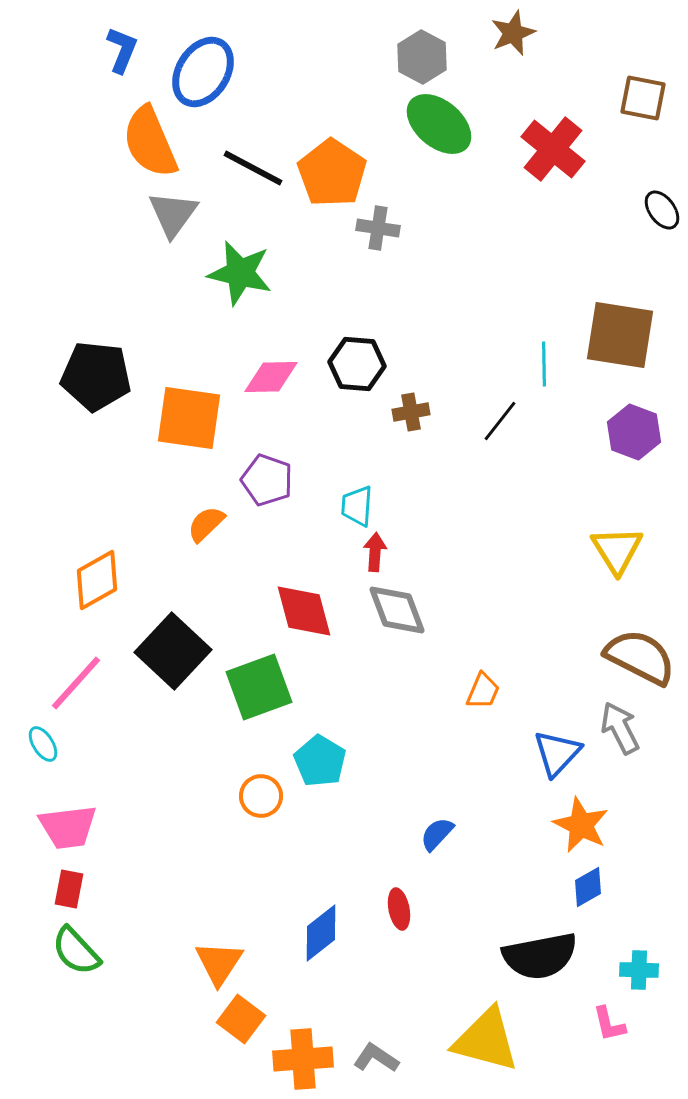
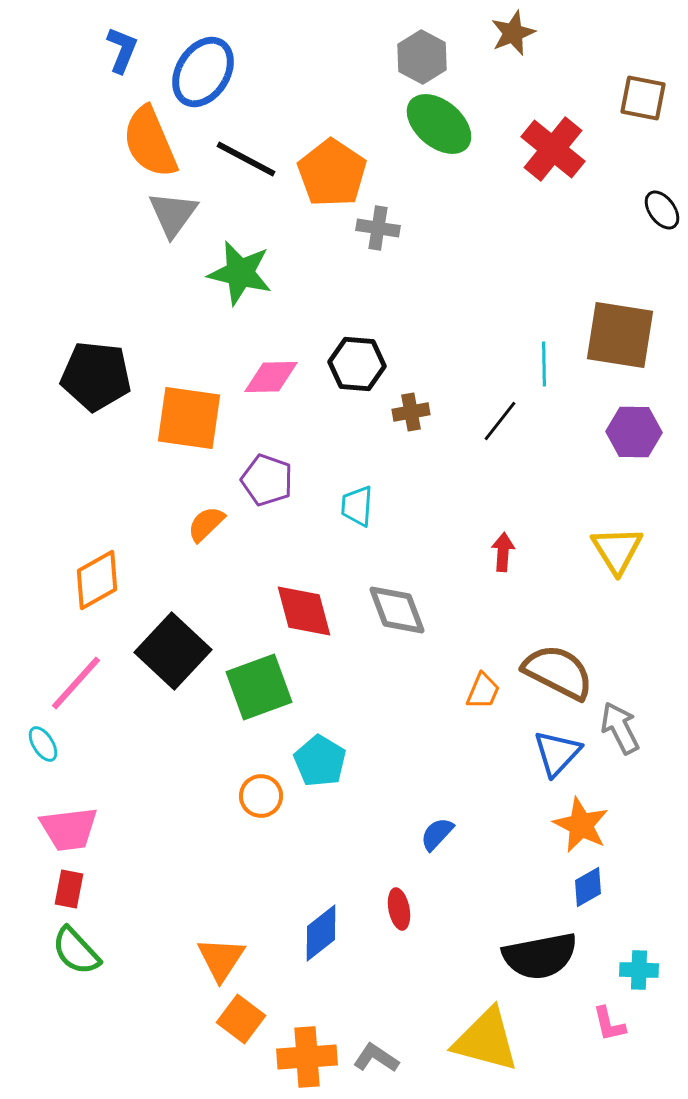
black line at (253, 168): moved 7 px left, 9 px up
purple hexagon at (634, 432): rotated 20 degrees counterclockwise
red arrow at (375, 552): moved 128 px right
brown semicircle at (640, 657): moved 82 px left, 15 px down
pink trapezoid at (68, 827): moved 1 px right, 2 px down
orange triangle at (219, 963): moved 2 px right, 4 px up
orange cross at (303, 1059): moved 4 px right, 2 px up
